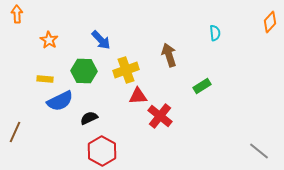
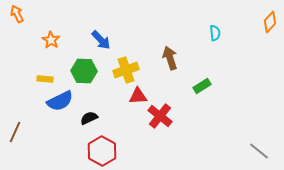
orange arrow: rotated 24 degrees counterclockwise
orange star: moved 2 px right
brown arrow: moved 1 px right, 3 px down
